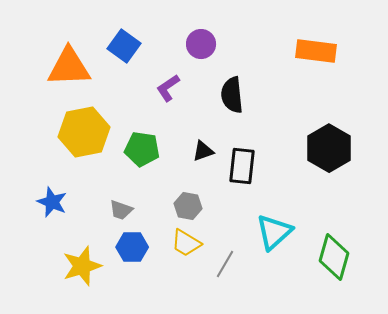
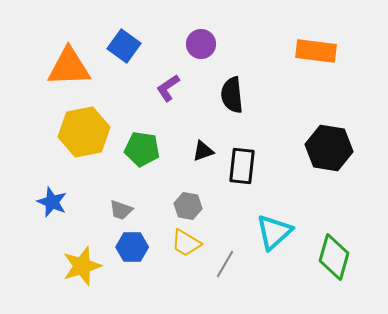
black hexagon: rotated 21 degrees counterclockwise
